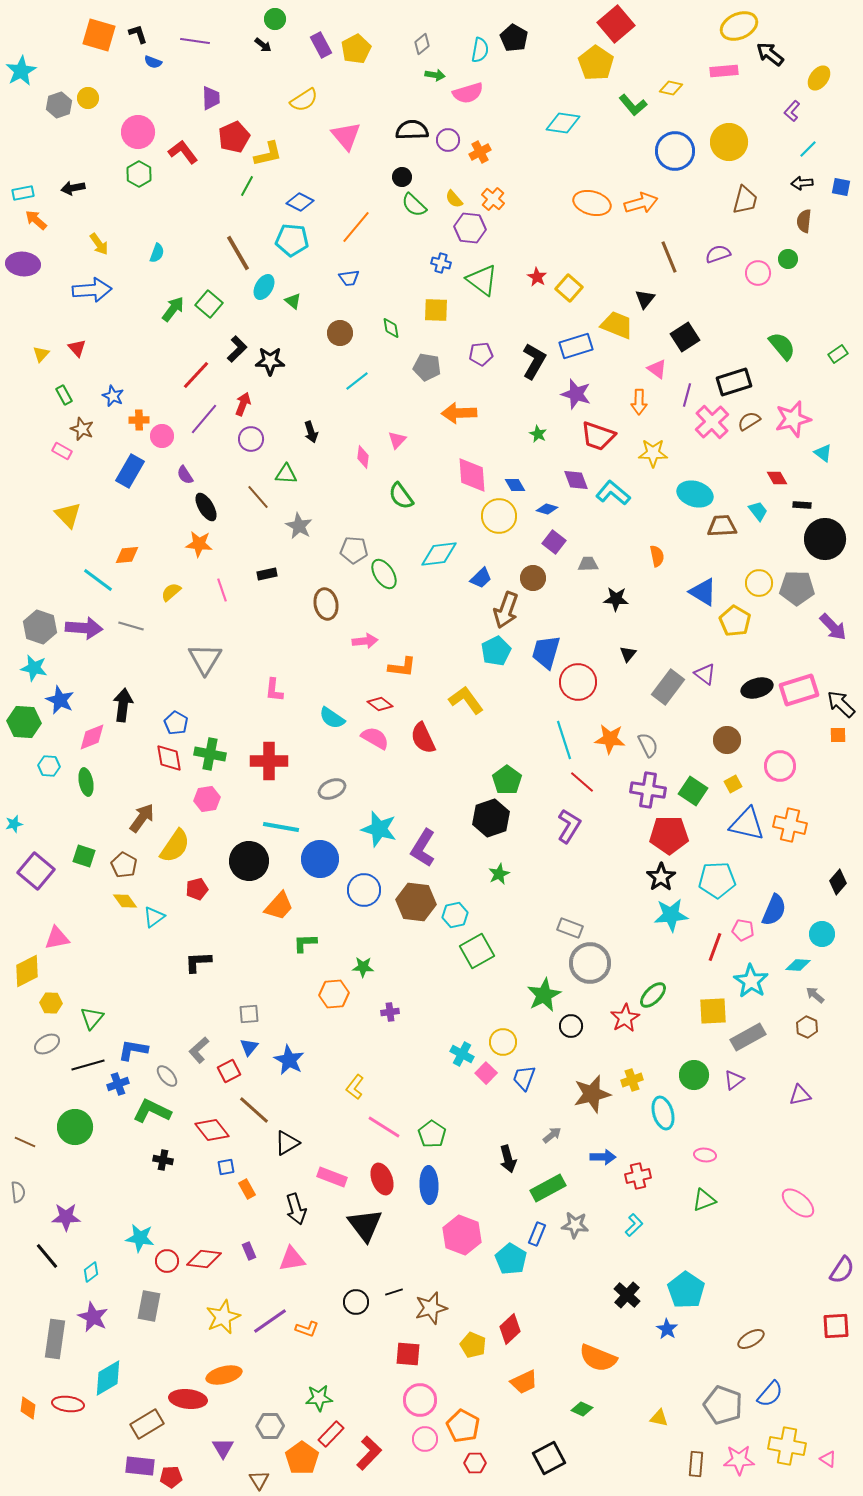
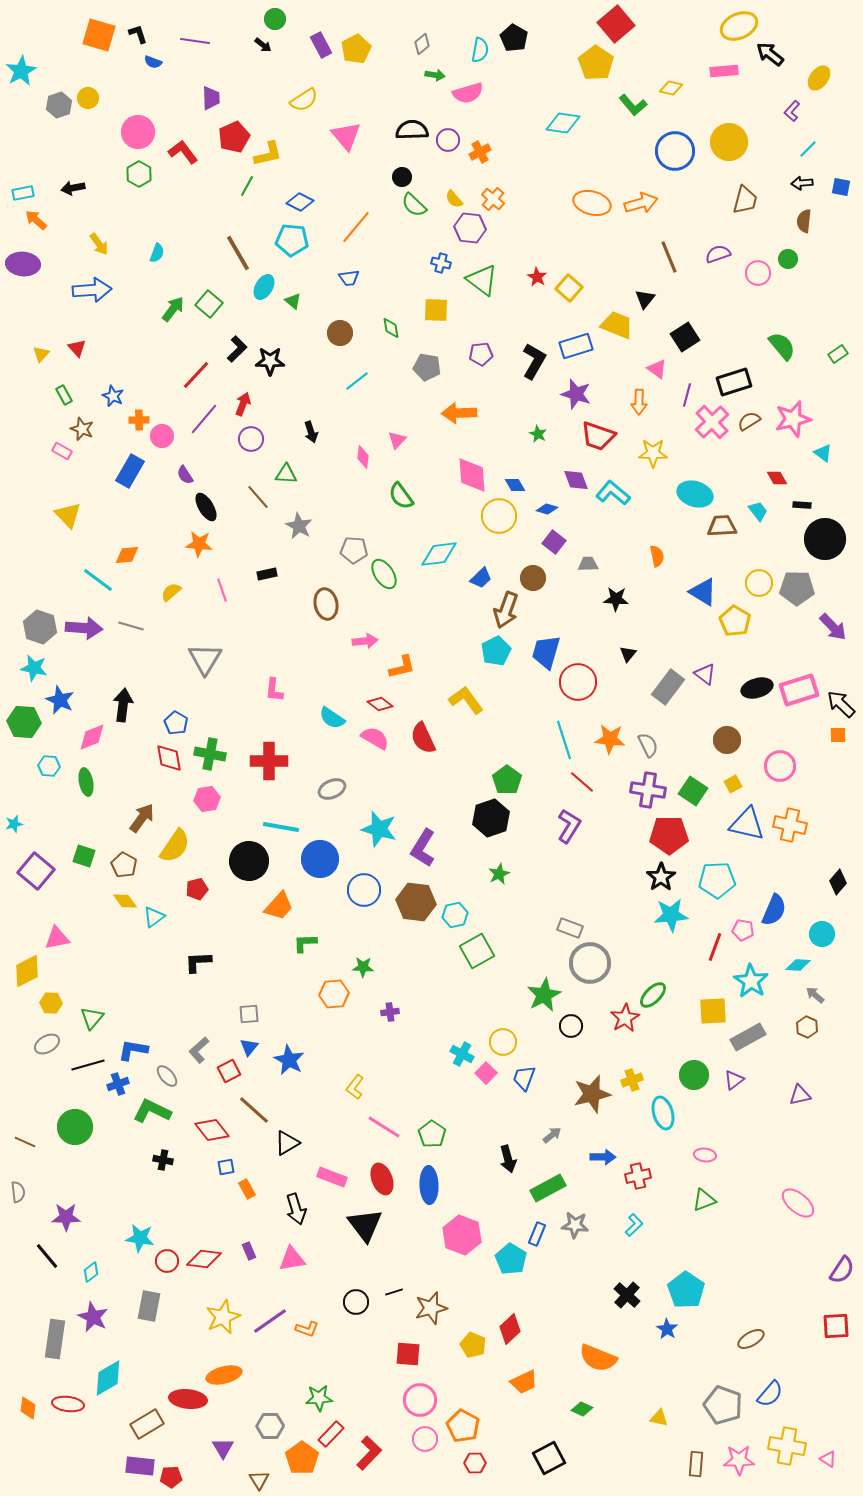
orange L-shape at (402, 667): rotated 20 degrees counterclockwise
